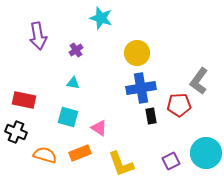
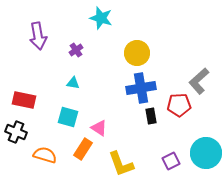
gray L-shape: rotated 12 degrees clockwise
orange rectangle: moved 3 px right, 4 px up; rotated 35 degrees counterclockwise
